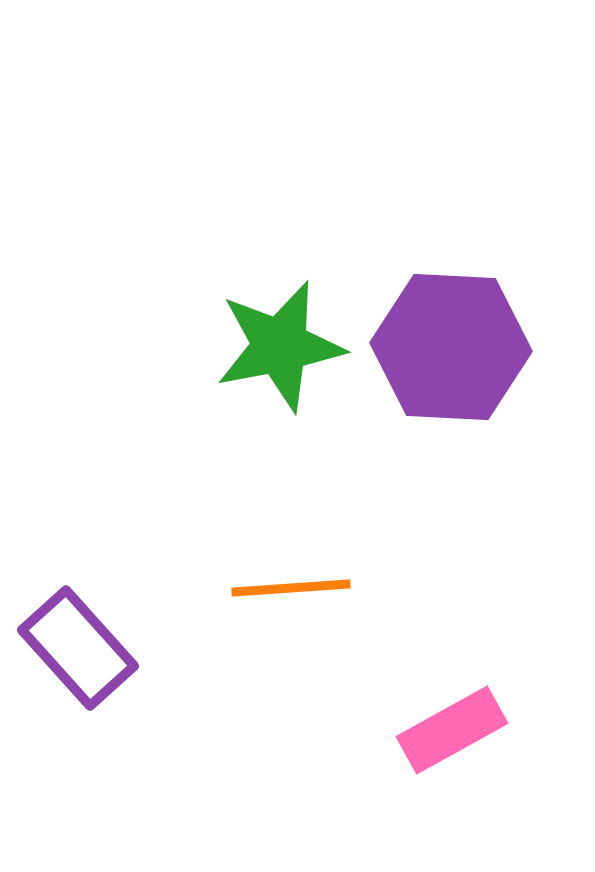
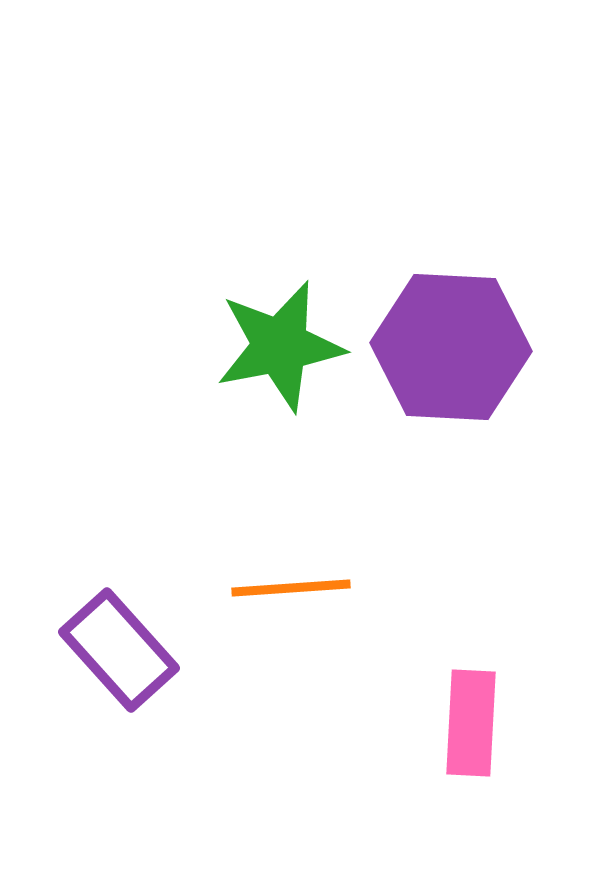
purple rectangle: moved 41 px right, 2 px down
pink rectangle: moved 19 px right, 7 px up; rotated 58 degrees counterclockwise
